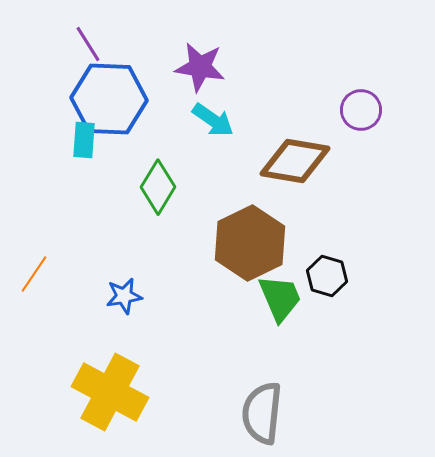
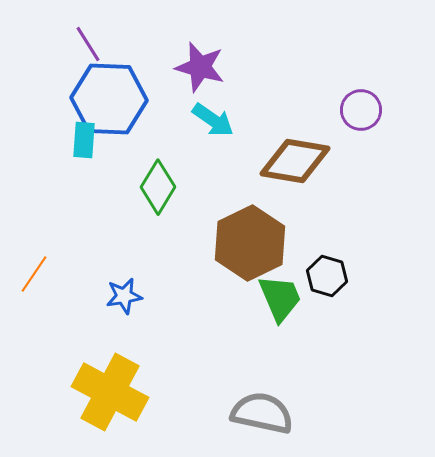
purple star: rotated 6 degrees clockwise
gray semicircle: rotated 96 degrees clockwise
